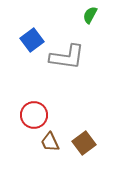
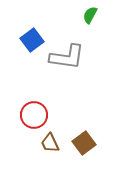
brown trapezoid: moved 1 px down
